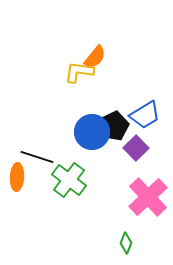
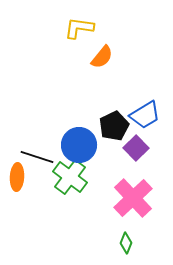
orange semicircle: moved 7 px right
yellow L-shape: moved 44 px up
blue circle: moved 13 px left, 13 px down
green cross: moved 1 px right, 3 px up
pink cross: moved 15 px left, 1 px down
